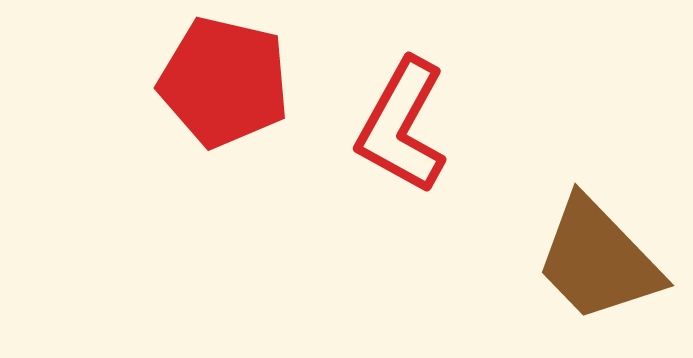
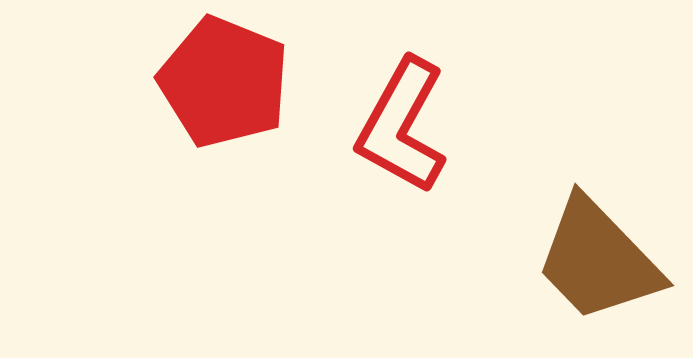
red pentagon: rotated 9 degrees clockwise
